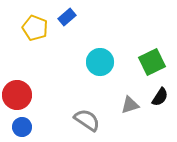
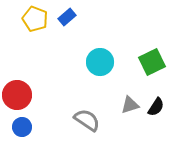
yellow pentagon: moved 9 px up
black semicircle: moved 4 px left, 10 px down
